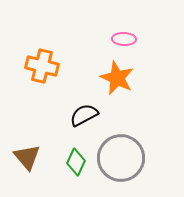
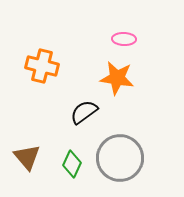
orange star: rotated 16 degrees counterclockwise
black semicircle: moved 3 px up; rotated 8 degrees counterclockwise
gray circle: moved 1 px left
green diamond: moved 4 px left, 2 px down
